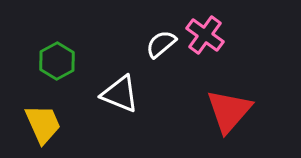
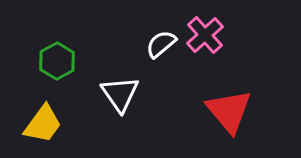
pink cross: rotated 12 degrees clockwise
white triangle: rotated 33 degrees clockwise
red triangle: rotated 21 degrees counterclockwise
yellow trapezoid: rotated 60 degrees clockwise
